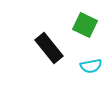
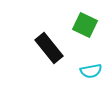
cyan semicircle: moved 5 px down
